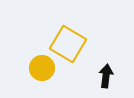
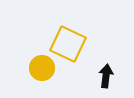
yellow square: rotated 6 degrees counterclockwise
